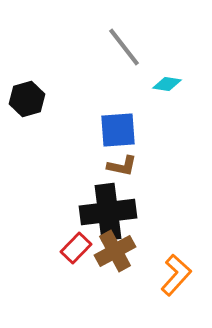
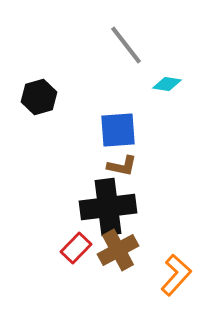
gray line: moved 2 px right, 2 px up
black hexagon: moved 12 px right, 2 px up
black cross: moved 5 px up
brown cross: moved 3 px right, 1 px up
